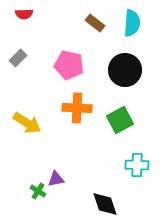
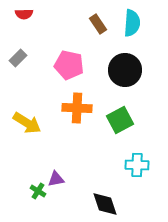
brown rectangle: moved 3 px right, 1 px down; rotated 18 degrees clockwise
